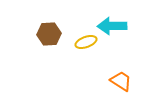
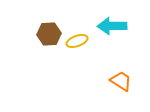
yellow ellipse: moved 9 px left, 1 px up
